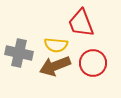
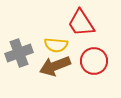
red trapezoid: rotated 12 degrees counterclockwise
gray cross: rotated 32 degrees counterclockwise
red circle: moved 1 px right, 2 px up
